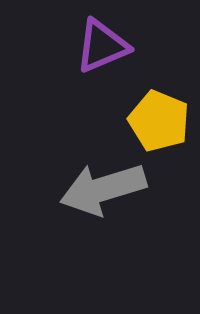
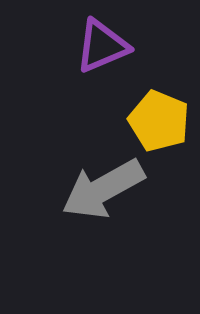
gray arrow: rotated 12 degrees counterclockwise
